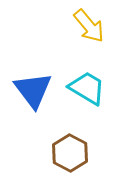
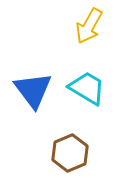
yellow arrow: rotated 69 degrees clockwise
brown hexagon: rotated 9 degrees clockwise
